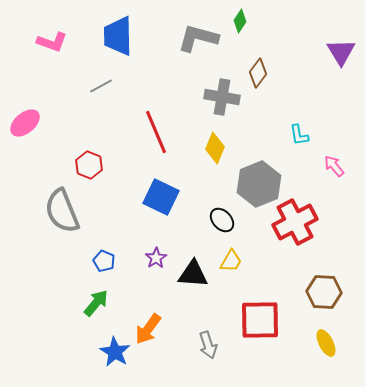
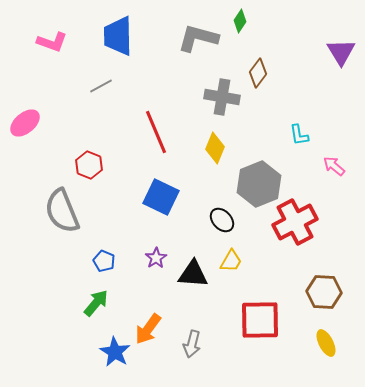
pink arrow: rotated 10 degrees counterclockwise
gray arrow: moved 16 px left, 1 px up; rotated 32 degrees clockwise
